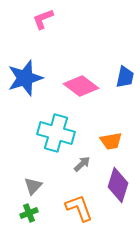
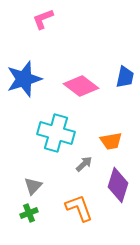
blue star: moved 1 px left, 1 px down
gray arrow: moved 2 px right
